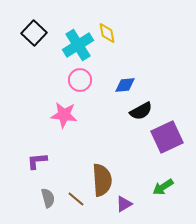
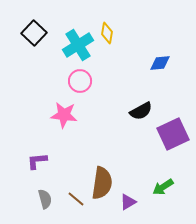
yellow diamond: rotated 20 degrees clockwise
pink circle: moved 1 px down
blue diamond: moved 35 px right, 22 px up
purple square: moved 6 px right, 3 px up
brown semicircle: moved 3 px down; rotated 12 degrees clockwise
gray semicircle: moved 3 px left, 1 px down
purple triangle: moved 4 px right, 2 px up
